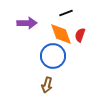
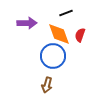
orange diamond: moved 2 px left
